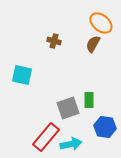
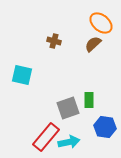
brown semicircle: rotated 18 degrees clockwise
cyan arrow: moved 2 px left, 2 px up
